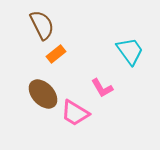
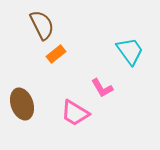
brown ellipse: moved 21 px left, 10 px down; rotated 24 degrees clockwise
